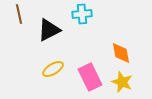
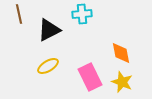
yellow ellipse: moved 5 px left, 3 px up
